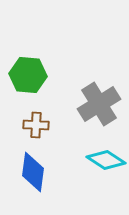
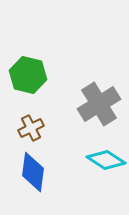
green hexagon: rotated 9 degrees clockwise
brown cross: moved 5 px left, 3 px down; rotated 30 degrees counterclockwise
